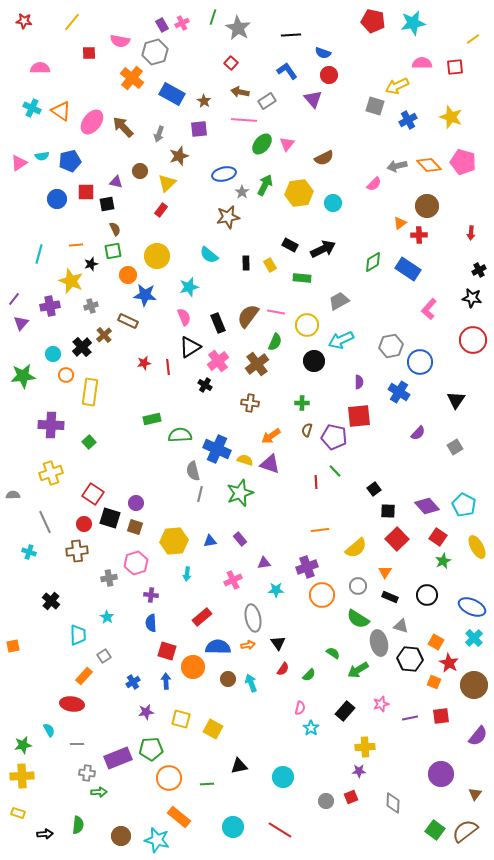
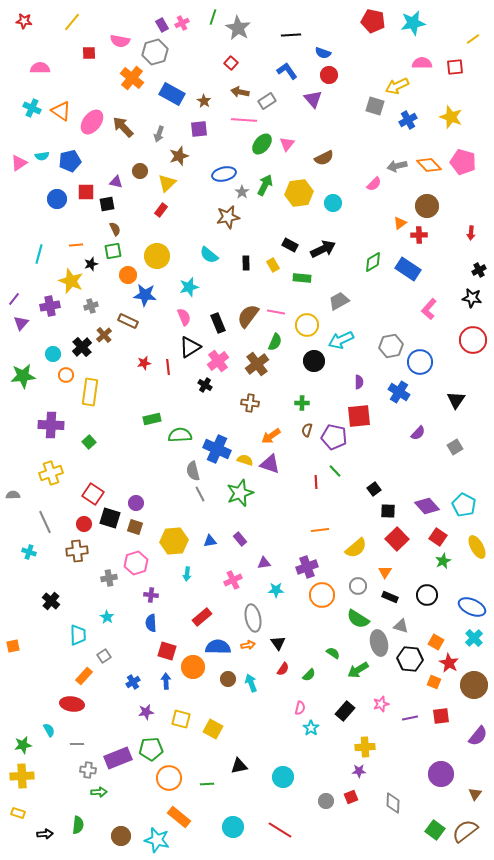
yellow rectangle at (270, 265): moved 3 px right
gray line at (200, 494): rotated 42 degrees counterclockwise
gray cross at (87, 773): moved 1 px right, 3 px up
